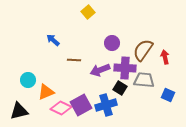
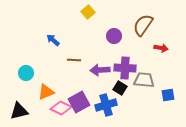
purple circle: moved 2 px right, 7 px up
brown semicircle: moved 25 px up
red arrow: moved 4 px left, 9 px up; rotated 112 degrees clockwise
purple arrow: rotated 18 degrees clockwise
cyan circle: moved 2 px left, 7 px up
blue square: rotated 32 degrees counterclockwise
purple square: moved 2 px left, 3 px up
